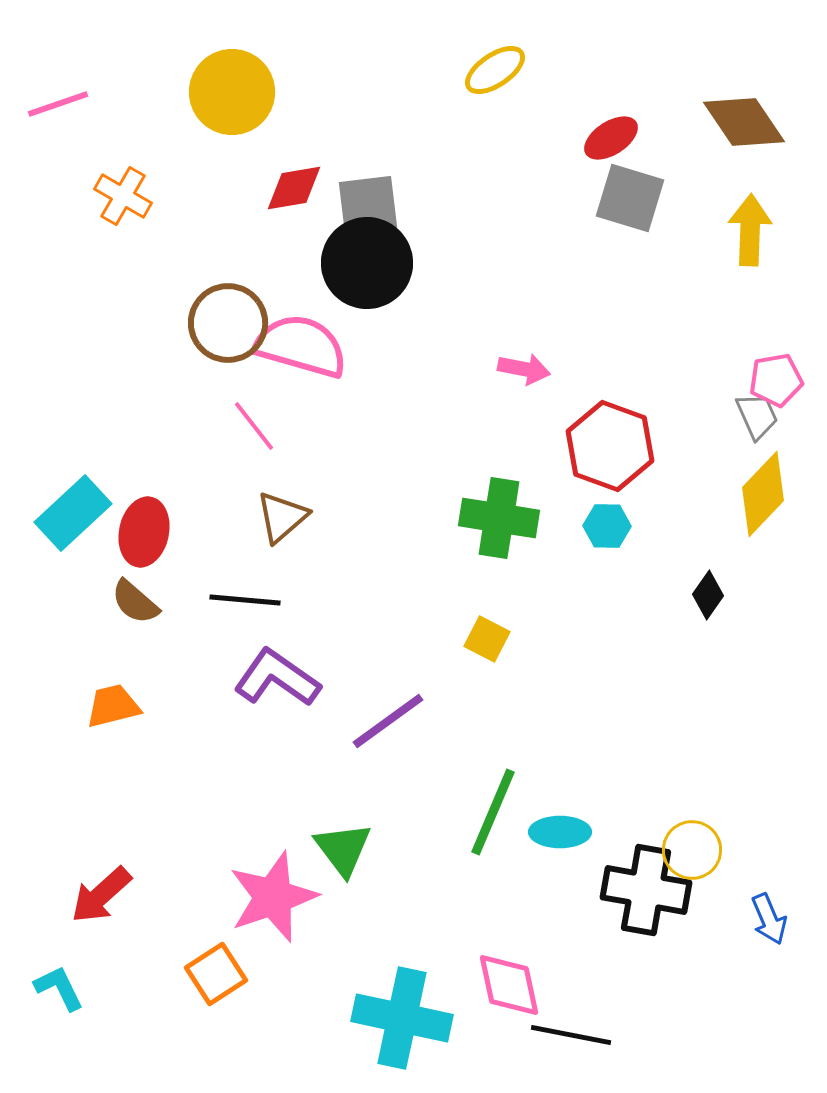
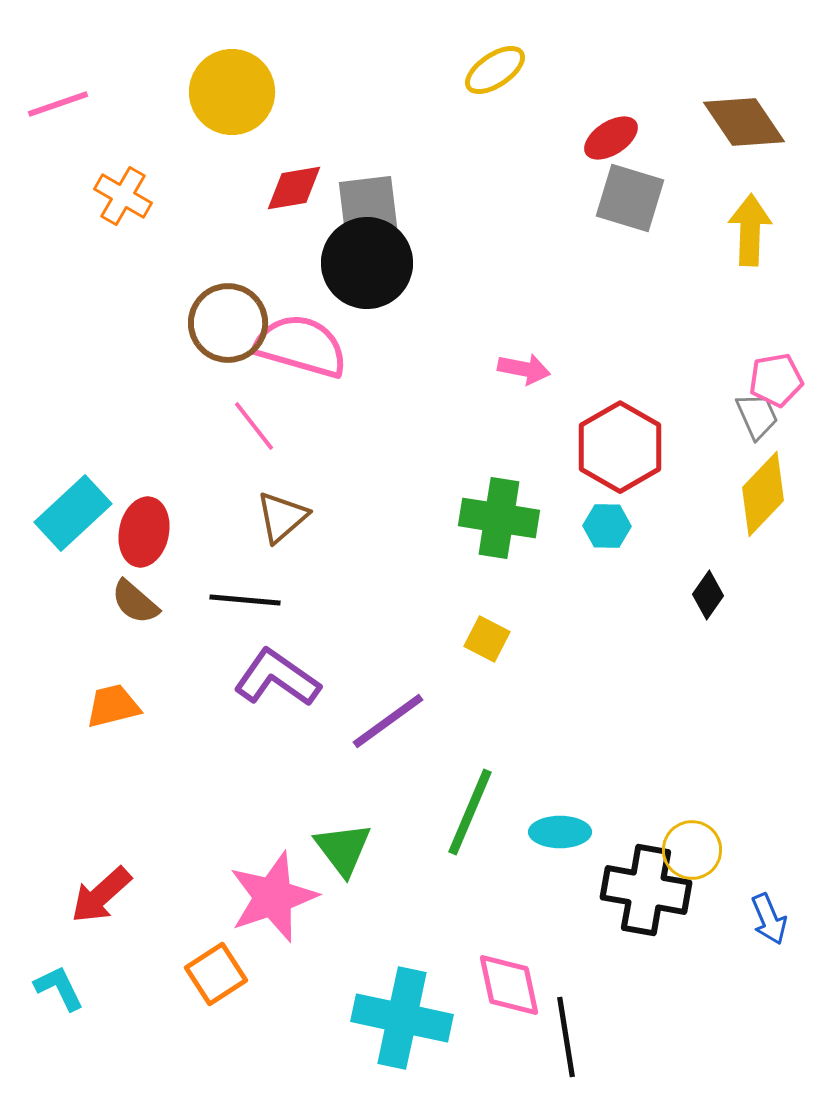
red hexagon at (610, 446): moved 10 px right, 1 px down; rotated 10 degrees clockwise
green line at (493, 812): moved 23 px left
black line at (571, 1035): moved 5 px left, 2 px down; rotated 70 degrees clockwise
